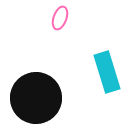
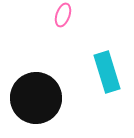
pink ellipse: moved 3 px right, 3 px up
